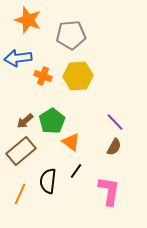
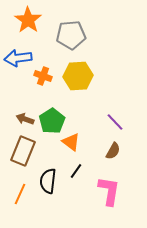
orange star: rotated 16 degrees clockwise
brown arrow: moved 2 px up; rotated 60 degrees clockwise
brown semicircle: moved 1 px left, 4 px down
brown rectangle: moved 2 px right; rotated 28 degrees counterclockwise
